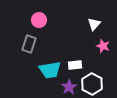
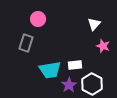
pink circle: moved 1 px left, 1 px up
gray rectangle: moved 3 px left, 1 px up
purple star: moved 2 px up
